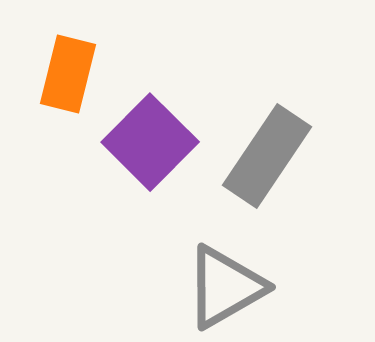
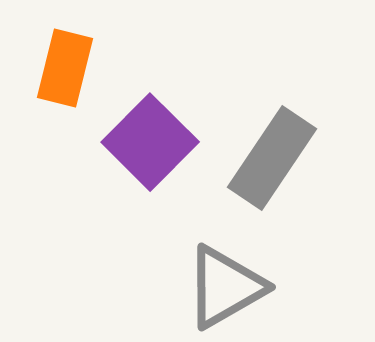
orange rectangle: moved 3 px left, 6 px up
gray rectangle: moved 5 px right, 2 px down
